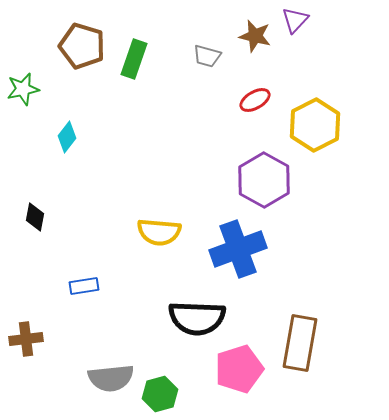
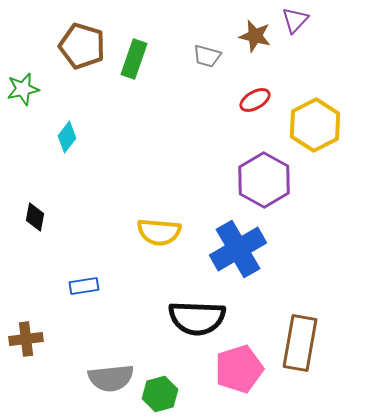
blue cross: rotated 10 degrees counterclockwise
